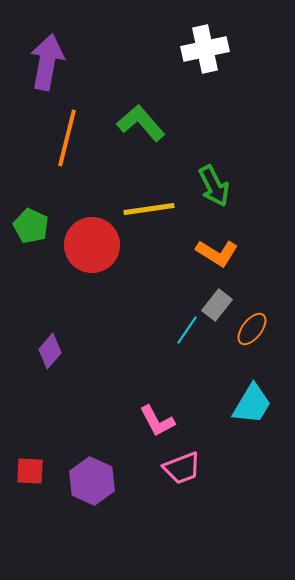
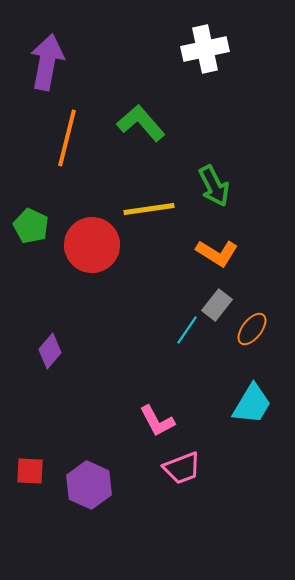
purple hexagon: moved 3 px left, 4 px down
